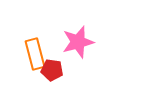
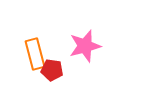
pink star: moved 7 px right, 4 px down
